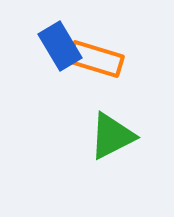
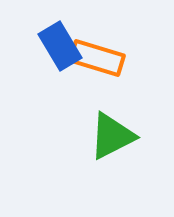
orange rectangle: moved 1 px right, 1 px up
